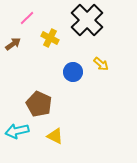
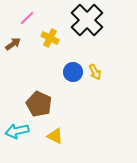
yellow arrow: moved 6 px left, 8 px down; rotated 21 degrees clockwise
